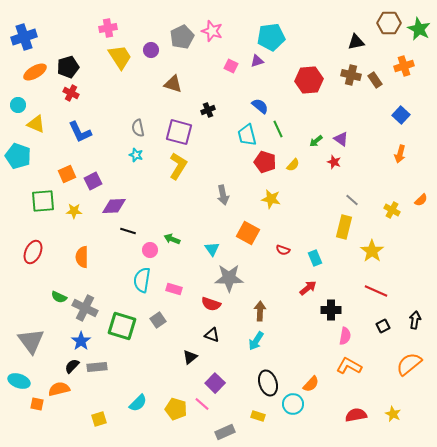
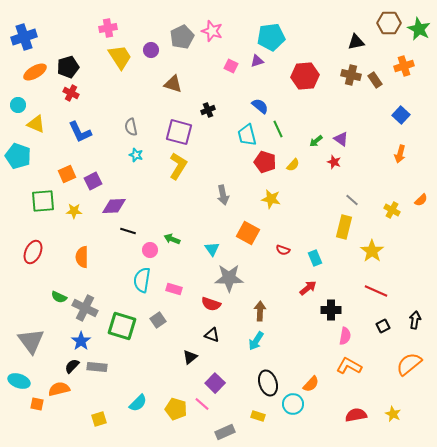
red hexagon at (309, 80): moved 4 px left, 4 px up
gray semicircle at (138, 128): moved 7 px left, 1 px up
gray rectangle at (97, 367): rotated 12 degrees clockwise
